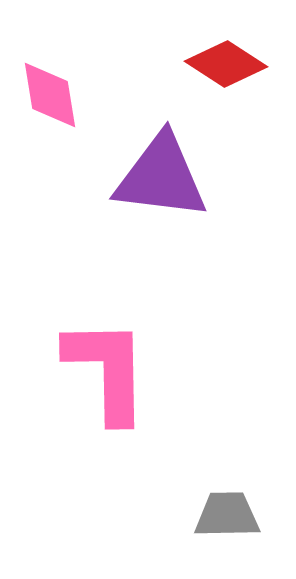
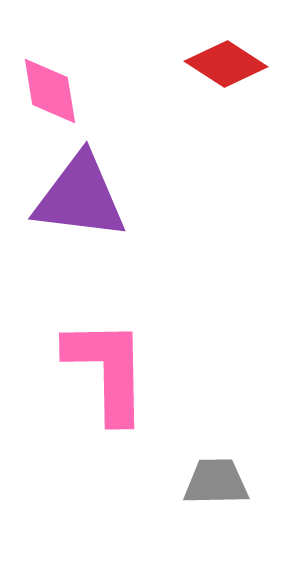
pink diamond: moved 4 px up
purple triangle: moved 81 px left, 20 px down
gray trapezoid: moved 11 px left, 33 px up
